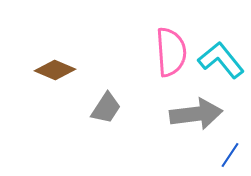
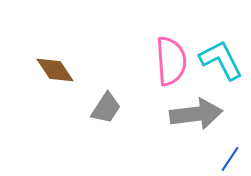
pink semicircle: moved 9 px down
cyan L-shape: rotated 12 degrees clockwise
brown diamond: rotated 33 degrees clockwise
blue line: moved 4 px down
